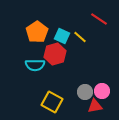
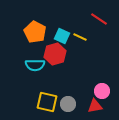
orange pentagon: moved 2 px left; rotated 10 degrees counterclockwise
yellow line: rotated 16 degrees counterclockwise
gray circle: moved 17 px left, 12 px down
yellow square: moved 5 px left; rotated 15 degrees counterclockwise
